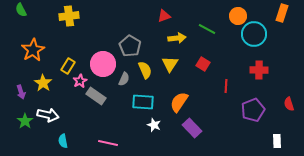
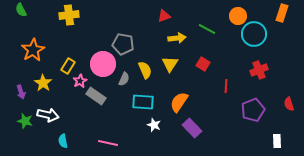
yellow cross: moved 1 px up
gray pentagon: moved 7 px left, 2 px up; rotated 20 degrees counterclockwise
red cross: rotated 24 degrees counterclockwise
green star: rotated 21 degrees counterclockwise
